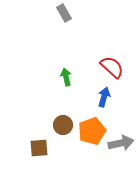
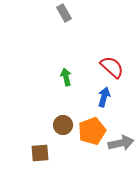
brown square: moved 1 px right, 5 px down
